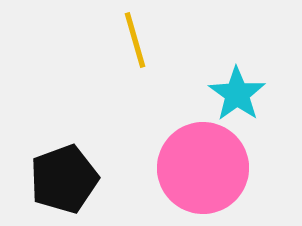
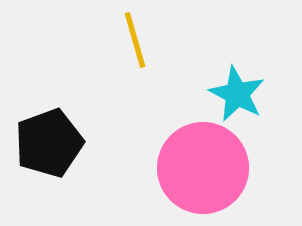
cyan star: rotated 8 degrees counterclockwise
black pentagon: moved 15 px left, 36 px up
